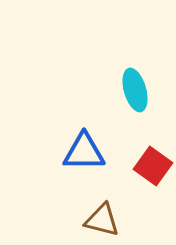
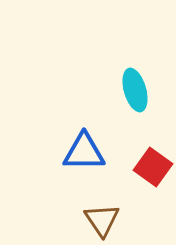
red square: moved 1 px down
brown triangle: rotated 42 degrees clockwise
